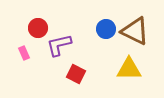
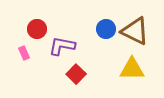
red circle: moved 1 px left, 1 px down
purple L-shape: moved 3 px right, 1 px down; rotated 24 degrees clockwise
yellow triangle: moved 3 px right
red square: rotated 18 degrees clockwise
